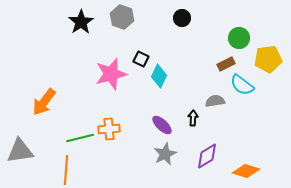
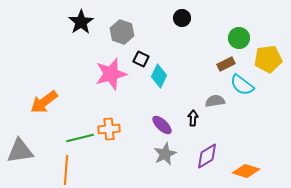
gray hexagon: moved 15 px down
orange arrow: rotated 16 degrees clockwise
